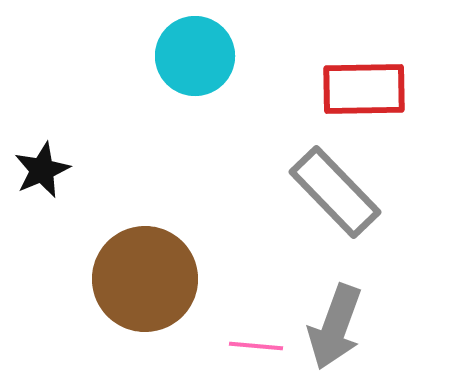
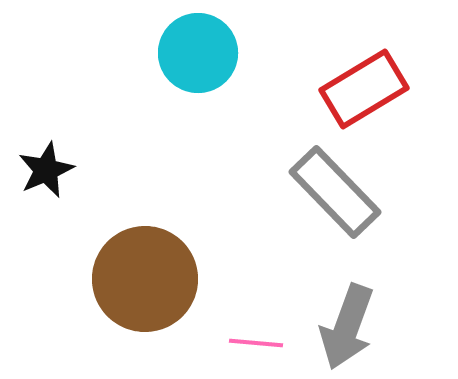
cyan circle: moved 3 px right, 3 px up
red rectangle: rotated 30 degrees counterclockwise
black star: moved 4 px right
gray arrow: moved 12 px right
pink line: moved 3 px up
